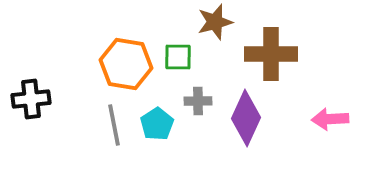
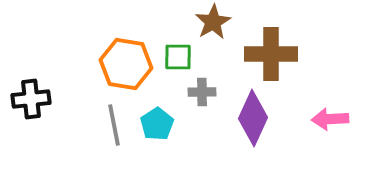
brown star: moved 2 px left; rotated 15 degrees counterclockwise
gray cross: moved 4 px right, 9 px up
purple diamond: moved 7 px right
